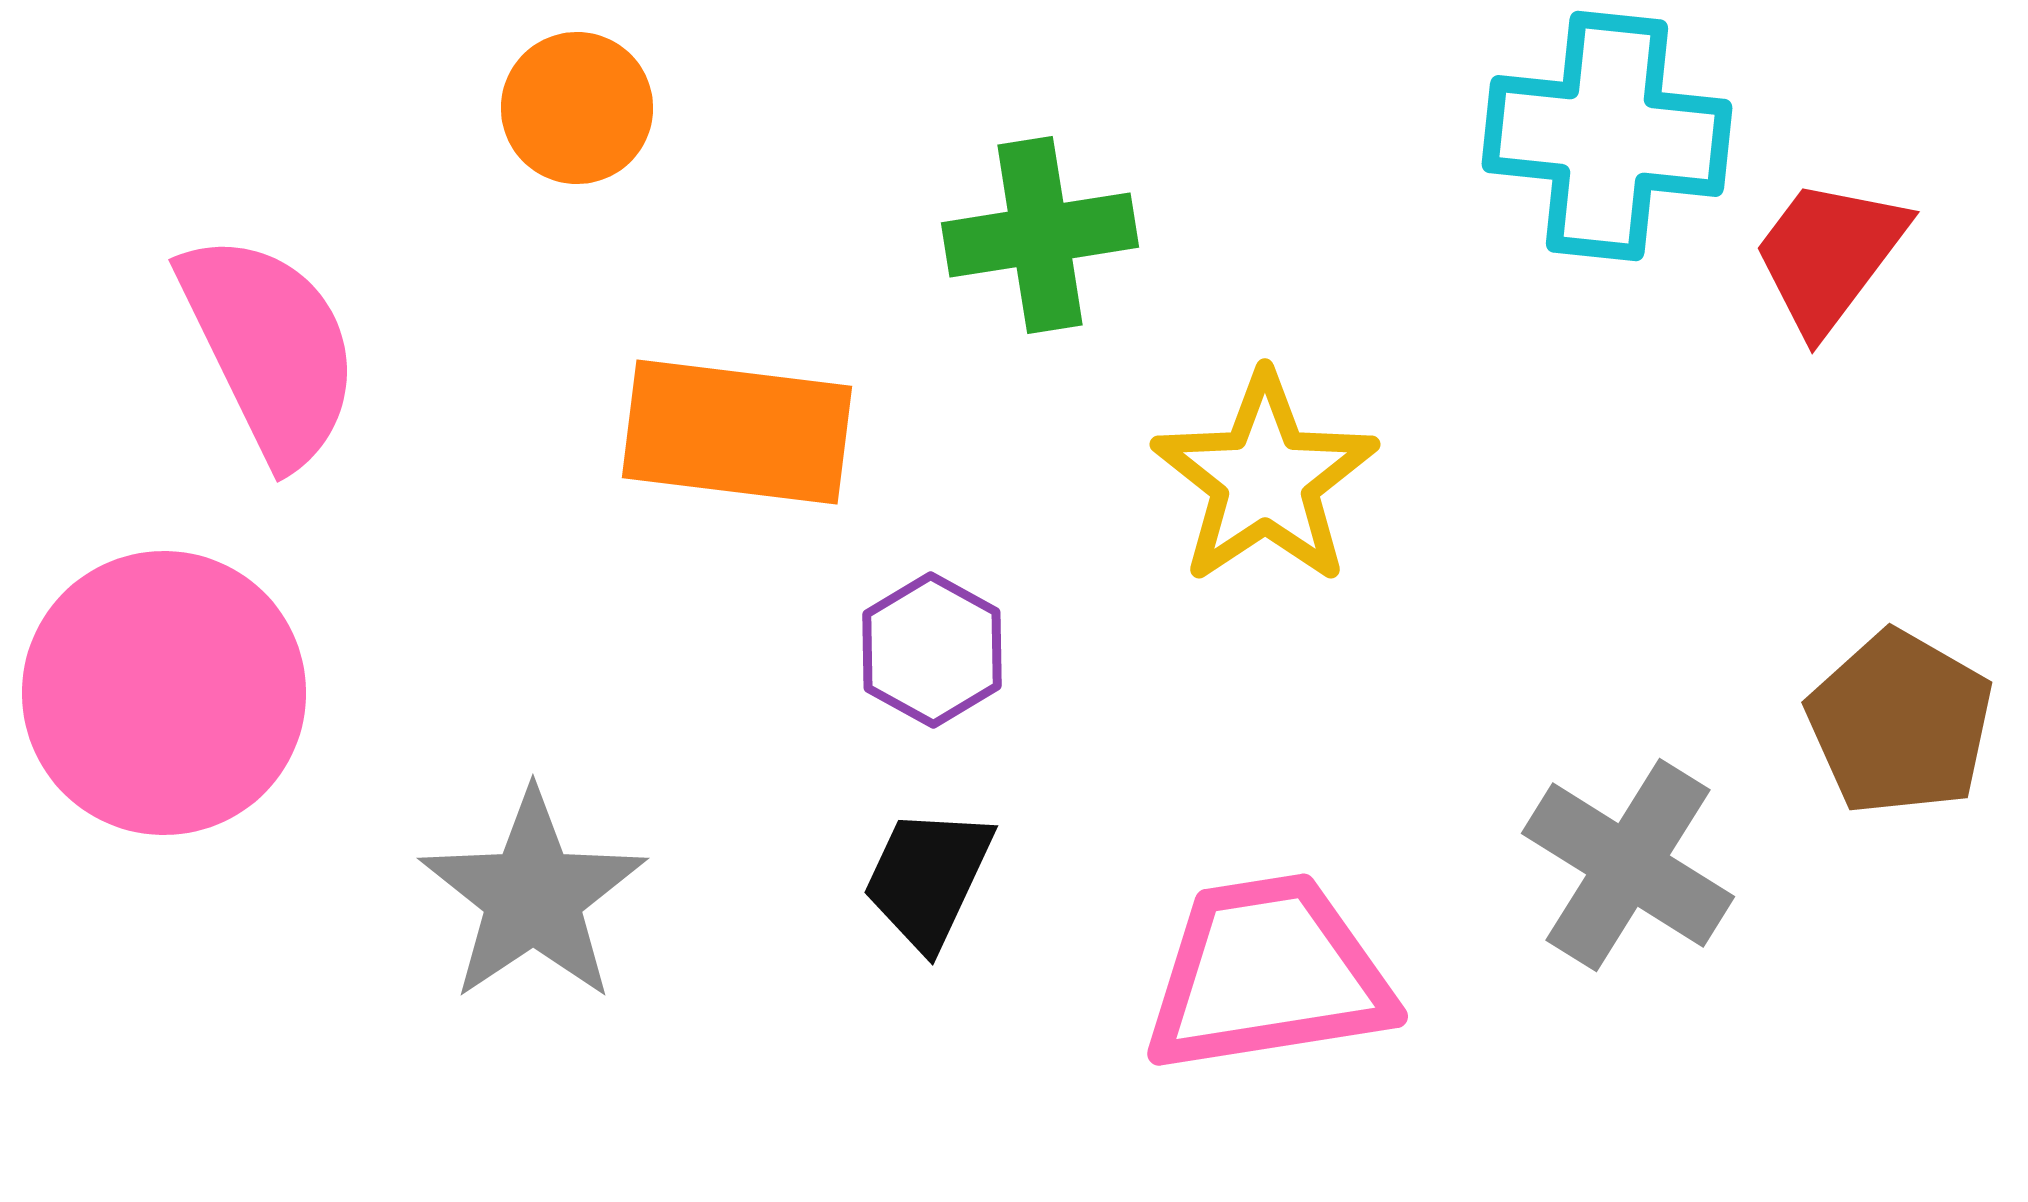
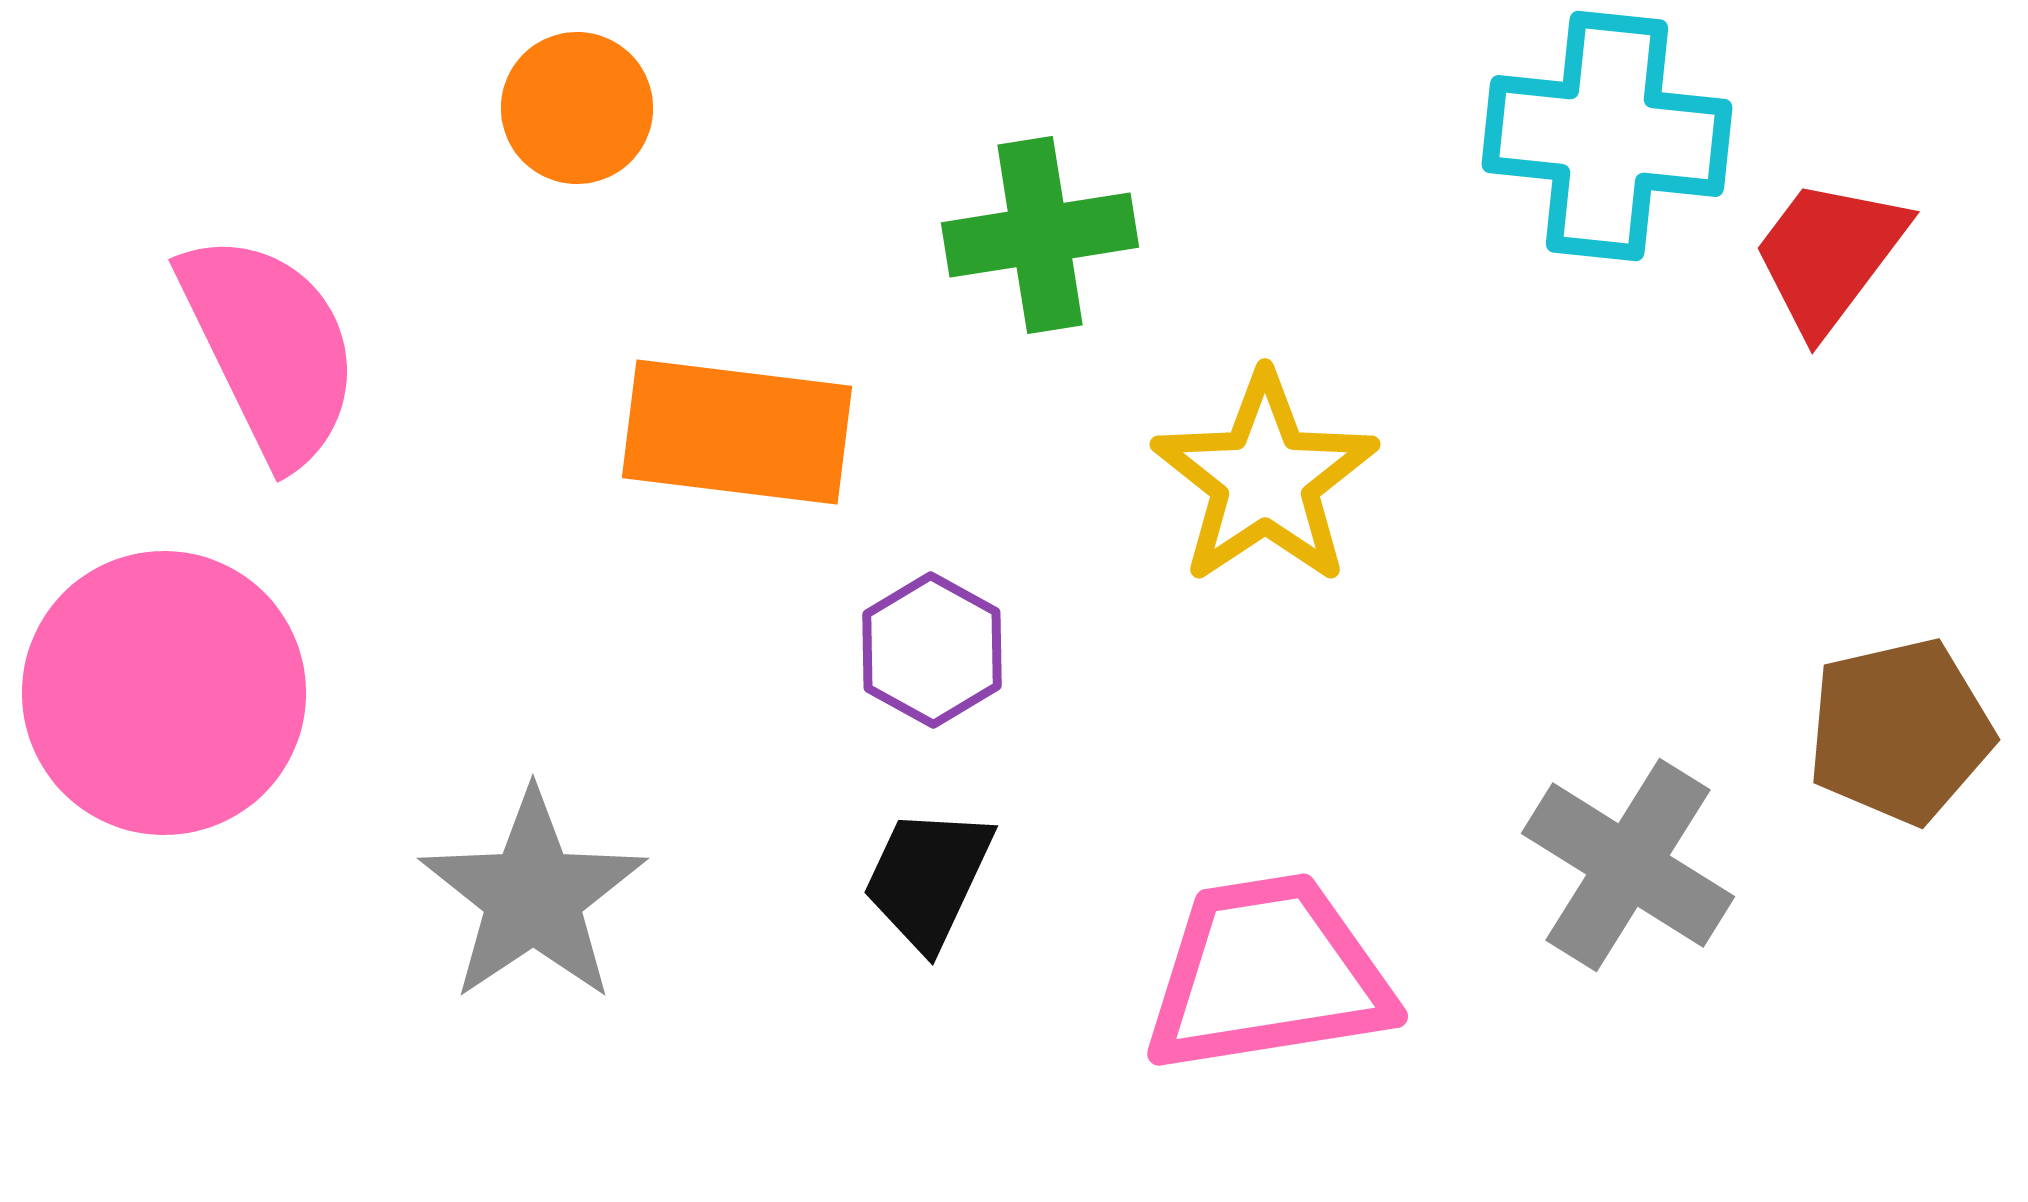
brown pentagon: moved 8 px down; rotated 29 degrees clockwise
